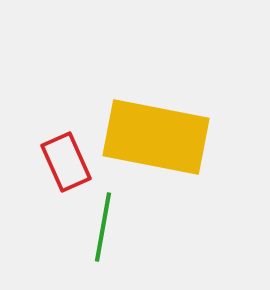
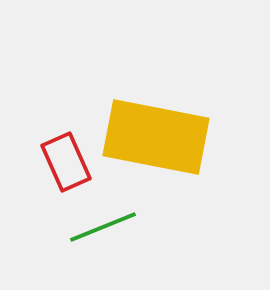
green line: rotated 58 degrees clockwise
